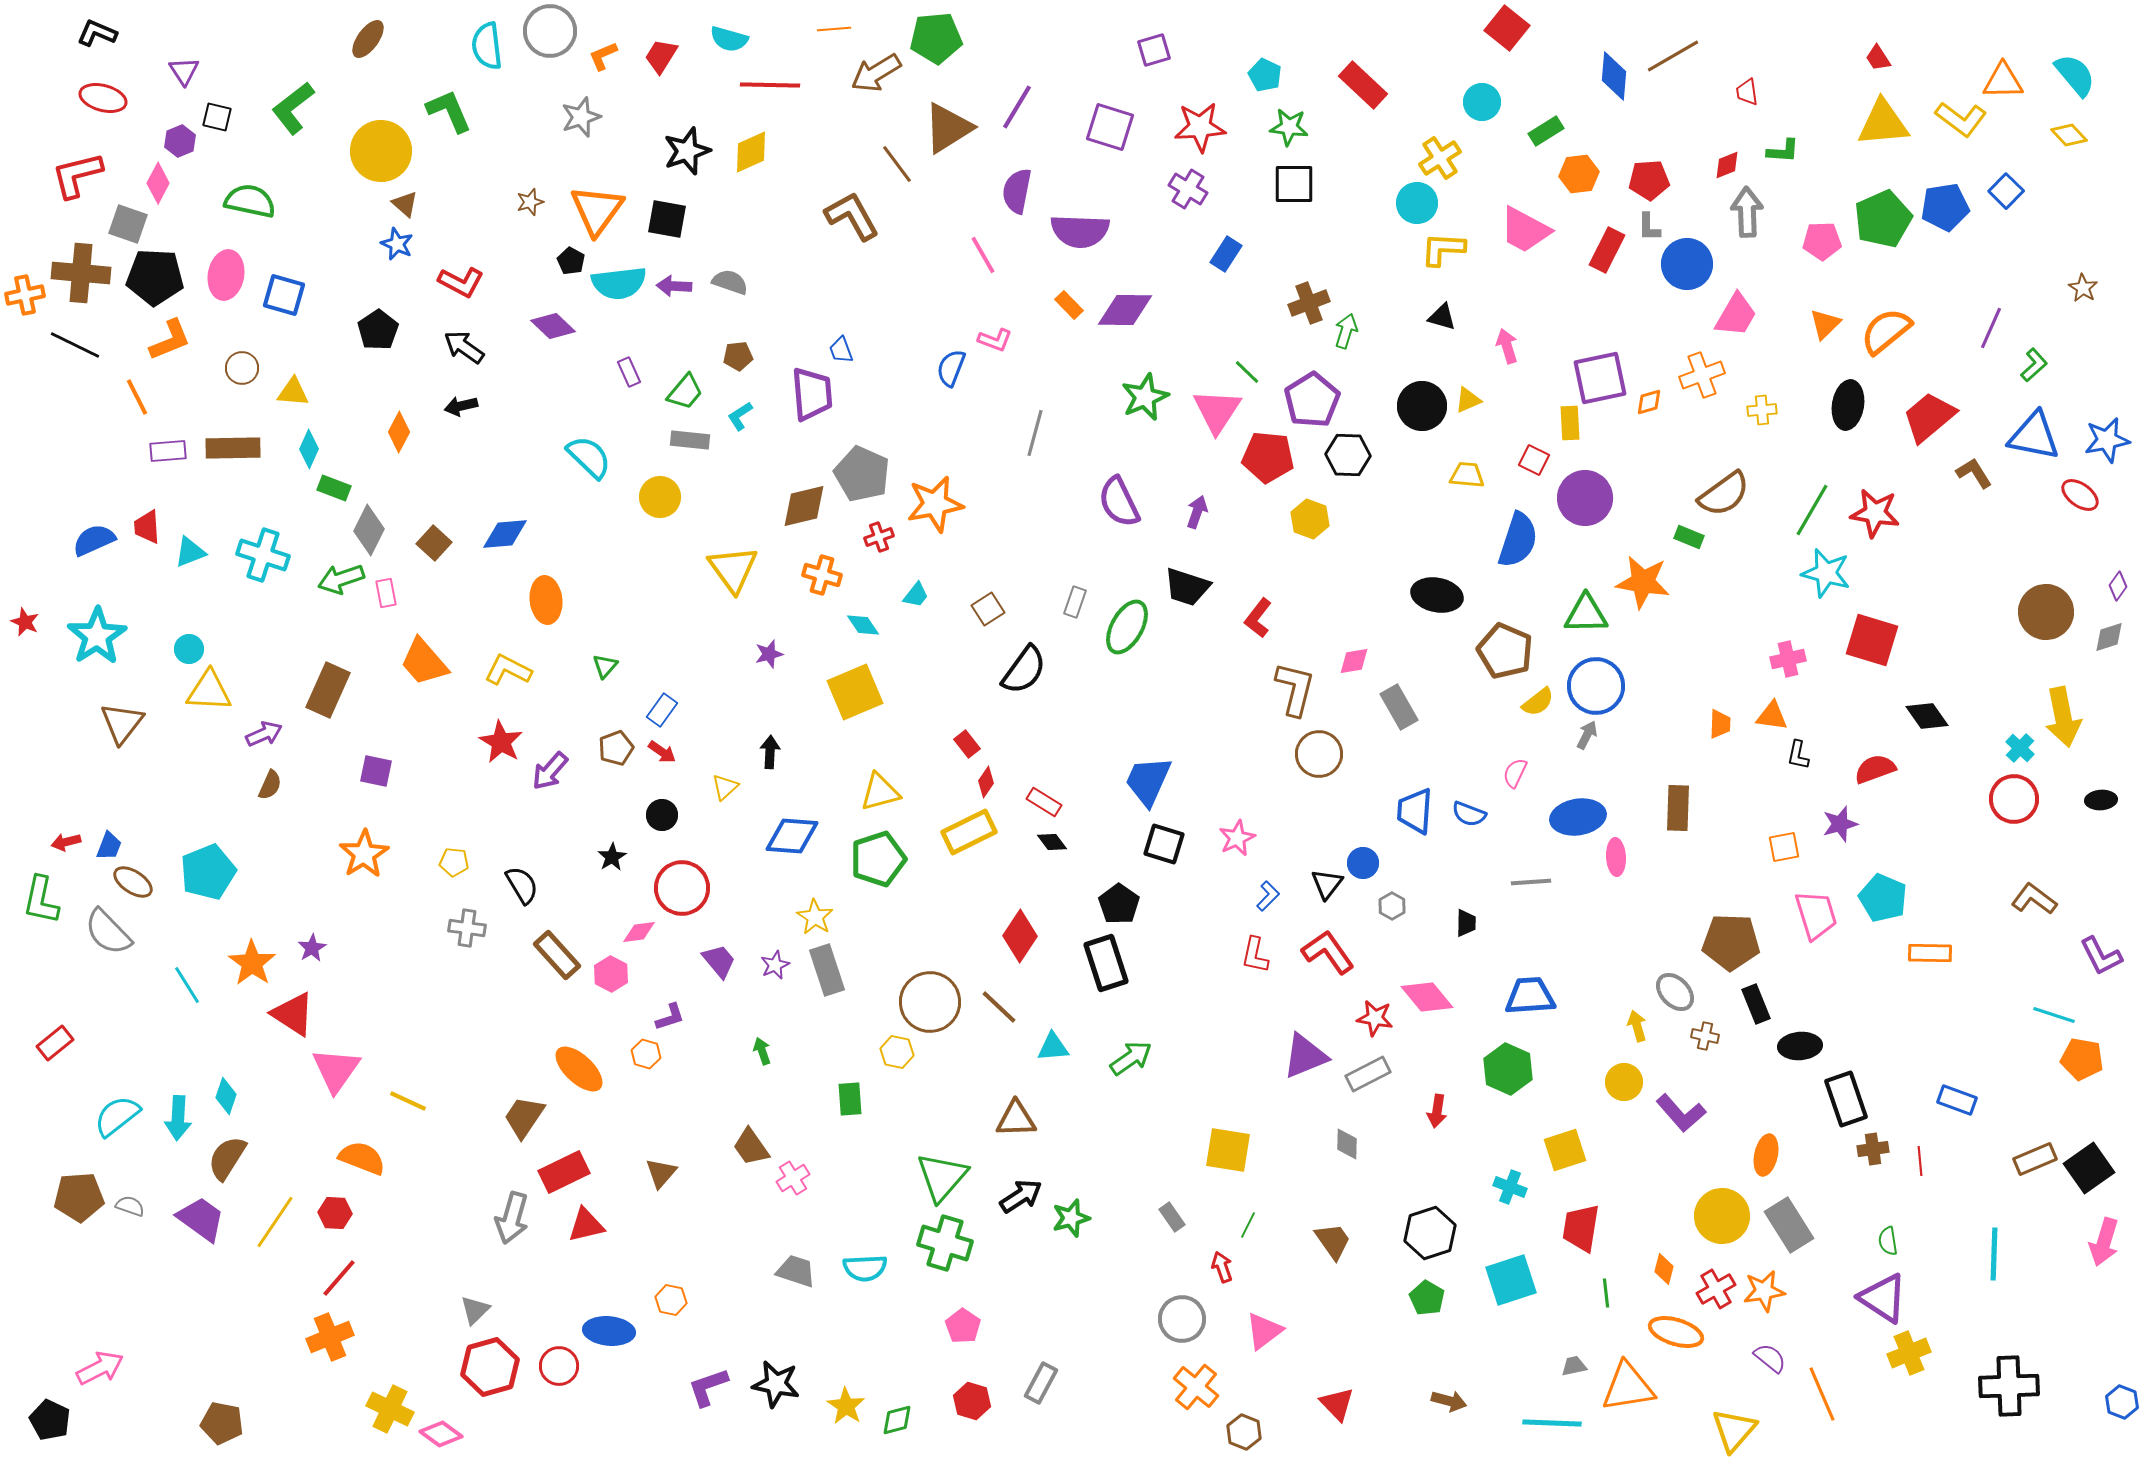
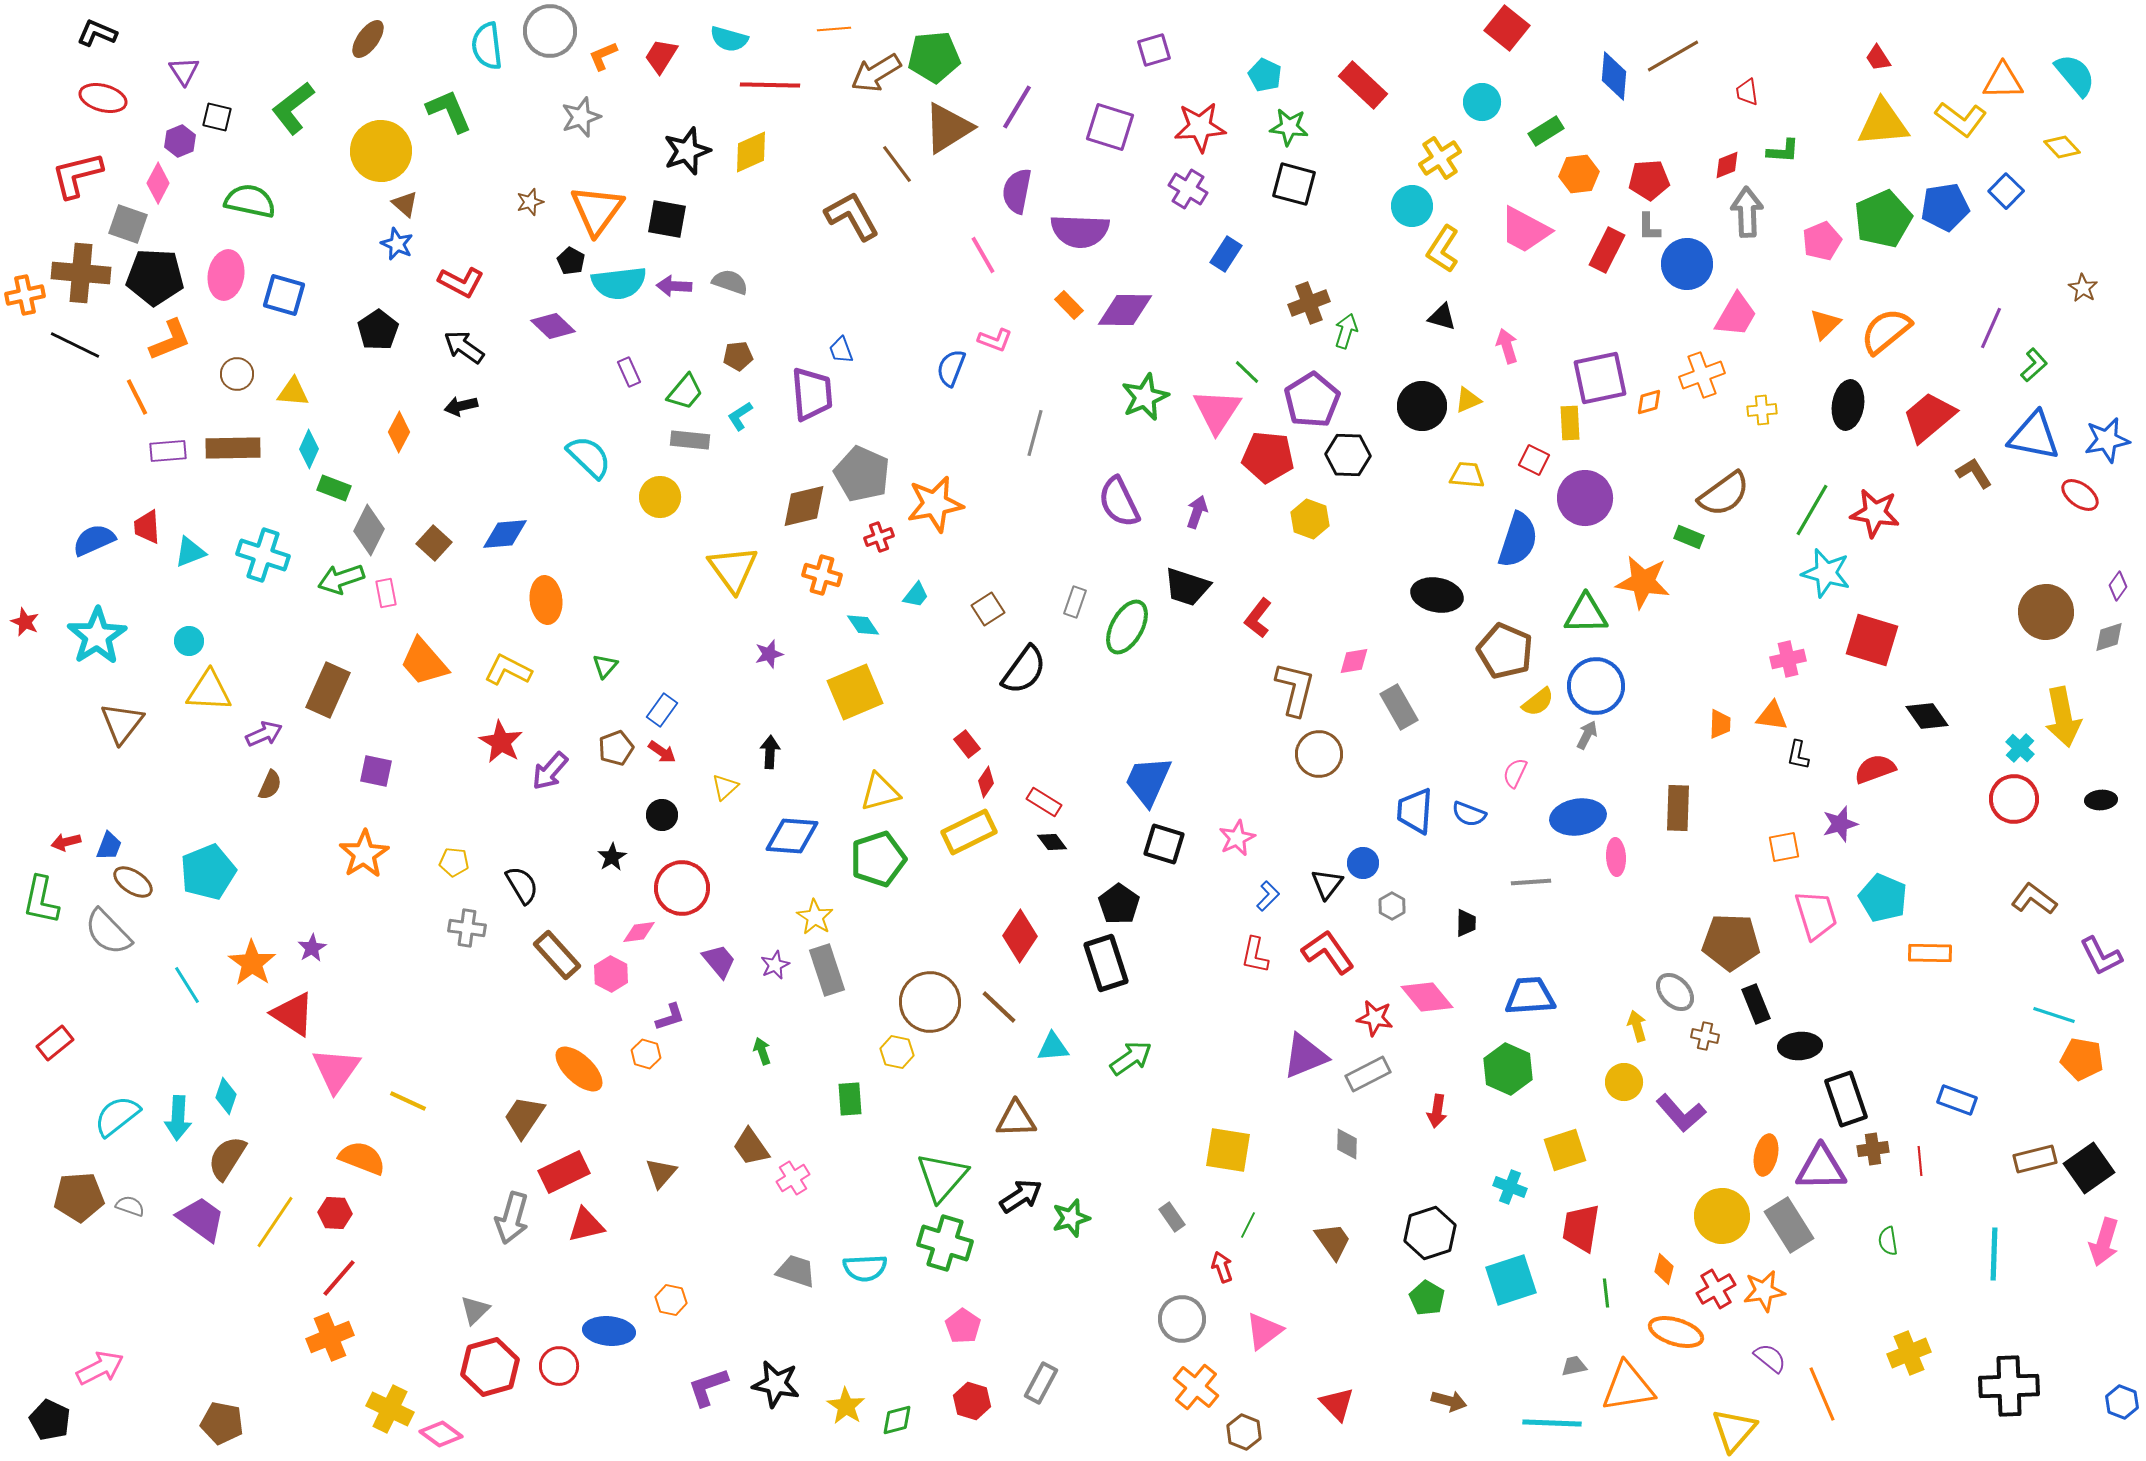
green pentagon at (936, 38): moved 2 px left, 19 px down
yellow diamond at (2069, 135): moved 7 px left, 12 px down
black square at (1294, 184): rotated 15 degrees clockwise
cyan circle at (1417, 203): moved 5 px left, 3 px down
pink pentagon at (1822, 241): rotated 21 degrees counterclockwise
yellow L-shape at (1443, 249): rotated 60 degrees counterclockwise
brown circle at (242, 368): moved 5 px left, 6 px down
cyan circle at (189, 649): moved 8 px up
brown rectangle at (2035, 1159): rotated 9 degrees clockwise
purple triangle at (1883, 1298): moved 62 px left, 130 px up; rotated 34 degrees counterclockwise
